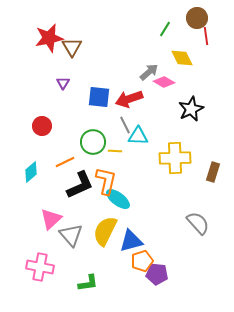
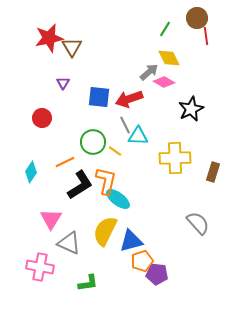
yellow diamond: moved 13 px left
red circle: moved 8 px up
yellow line: rotated 32 degrees clockwise
cyan diamond: rotated 15 degrees counterclockwise
black L-shape: rotated 8 degrees counterclockwise
pink triangle: rotated 15 degrees counterclockwise
gray triangle: moved 2 px left, 8 px down; rotated 25 degrees counterclockwise
